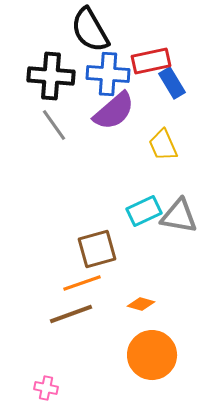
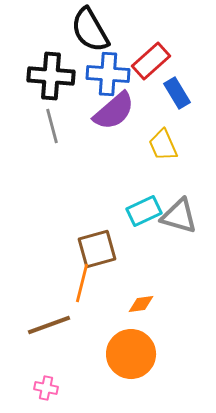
red rectangle: rotated 30 degrees counterclockwise
blue rectangle: moved 5 px right, 10 px down
gray line: moved 2 px left, 1 px down; rotated 20 degrees clockwise
gray triangle: rotated 6 degrees clockwise
orange line: rotated 57 degrees counterclockwise
orange diamond: rotated 24 degrees counterclockwise
brown line: moved 22 px left, 11 px down
orange circle: moved 21 px left, 1 px up
